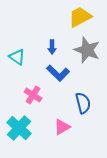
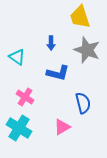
yellow trapezoid: rotated 80 degrees counterclockwise
blue arrow: moved 1 px left, 4 px up
blue L-shape: rotated 30 degrees counterclockwise
pink cross: moved 8 px left, 2 px down
cyan cross: rotated 10 degrees counterclockwise
